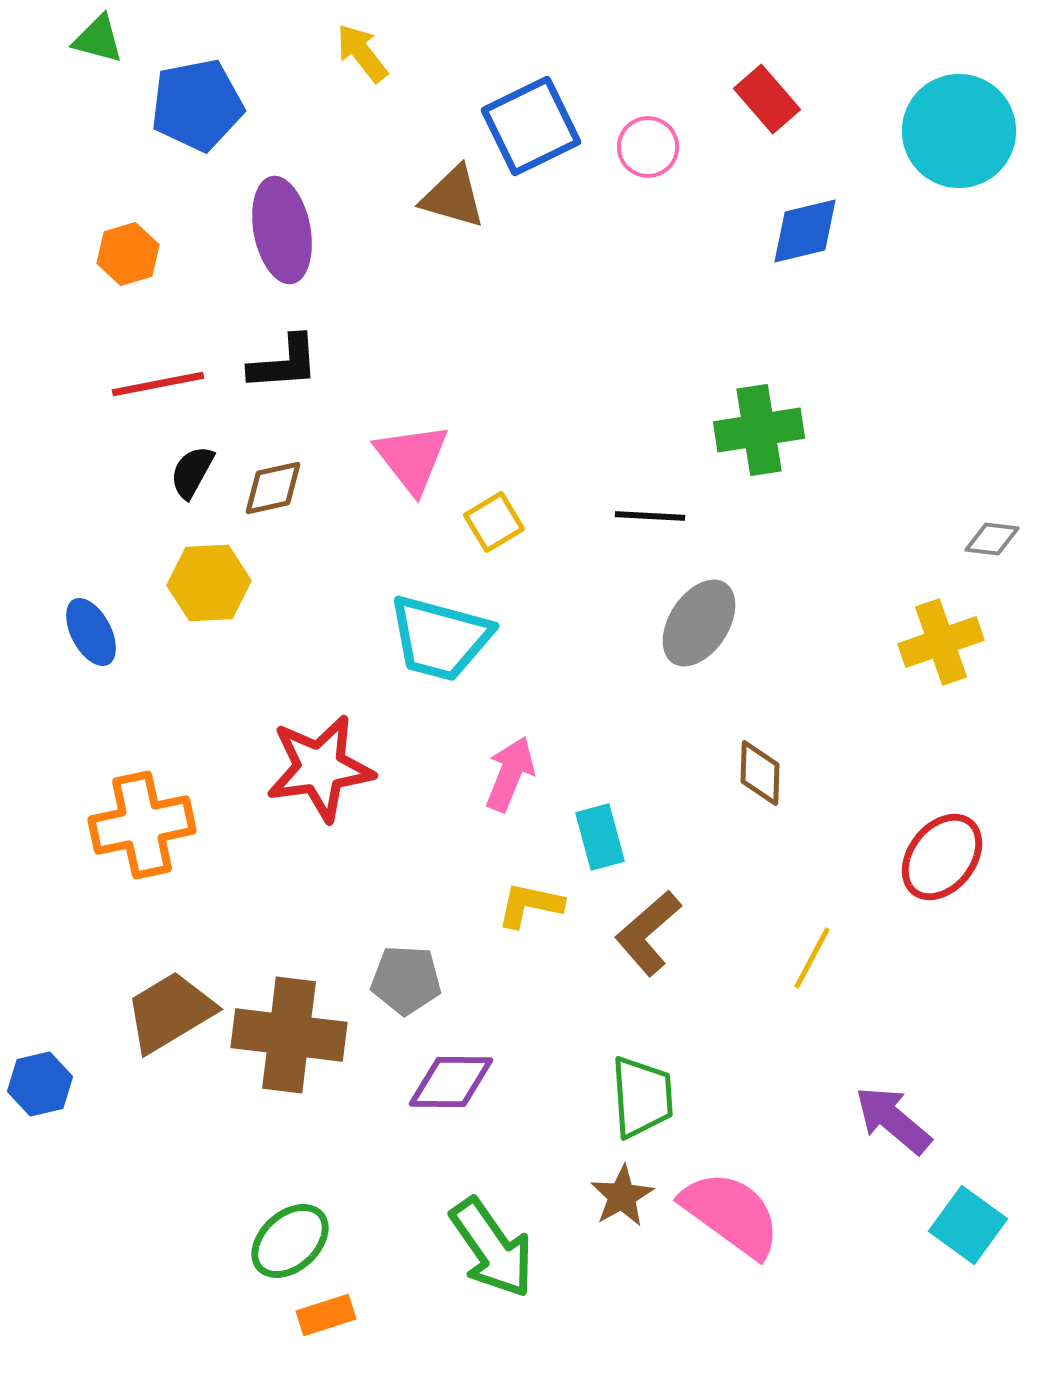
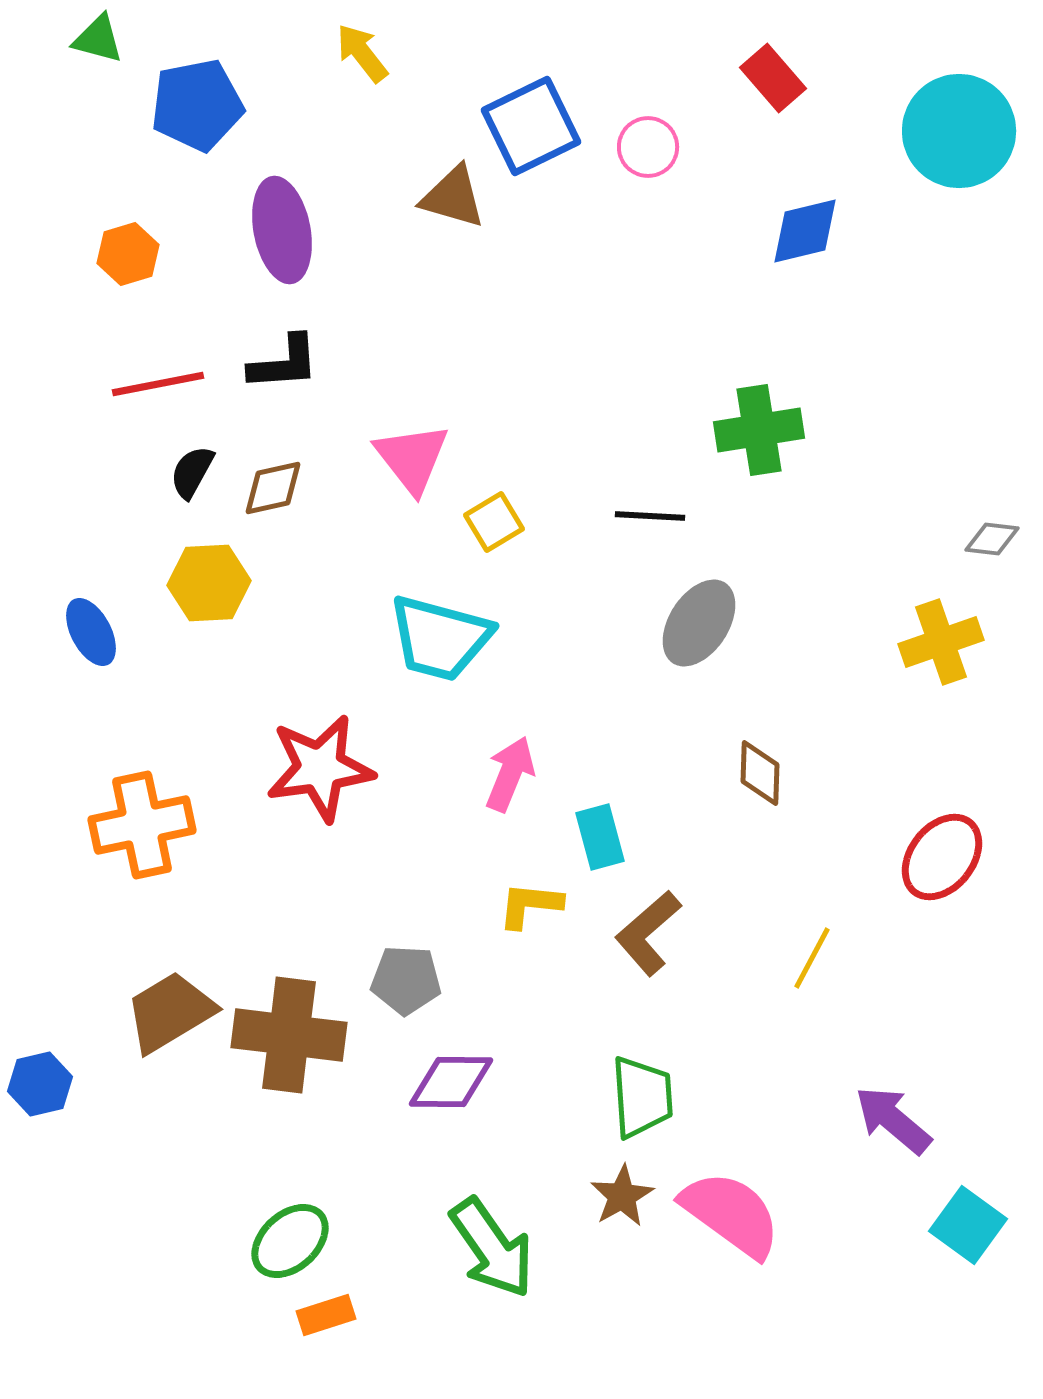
red rectangle at (767, 99): moved 6 px right, 21 px up
yellow L-shape at (530, 905): rotated 6 degrees counterclockwise
